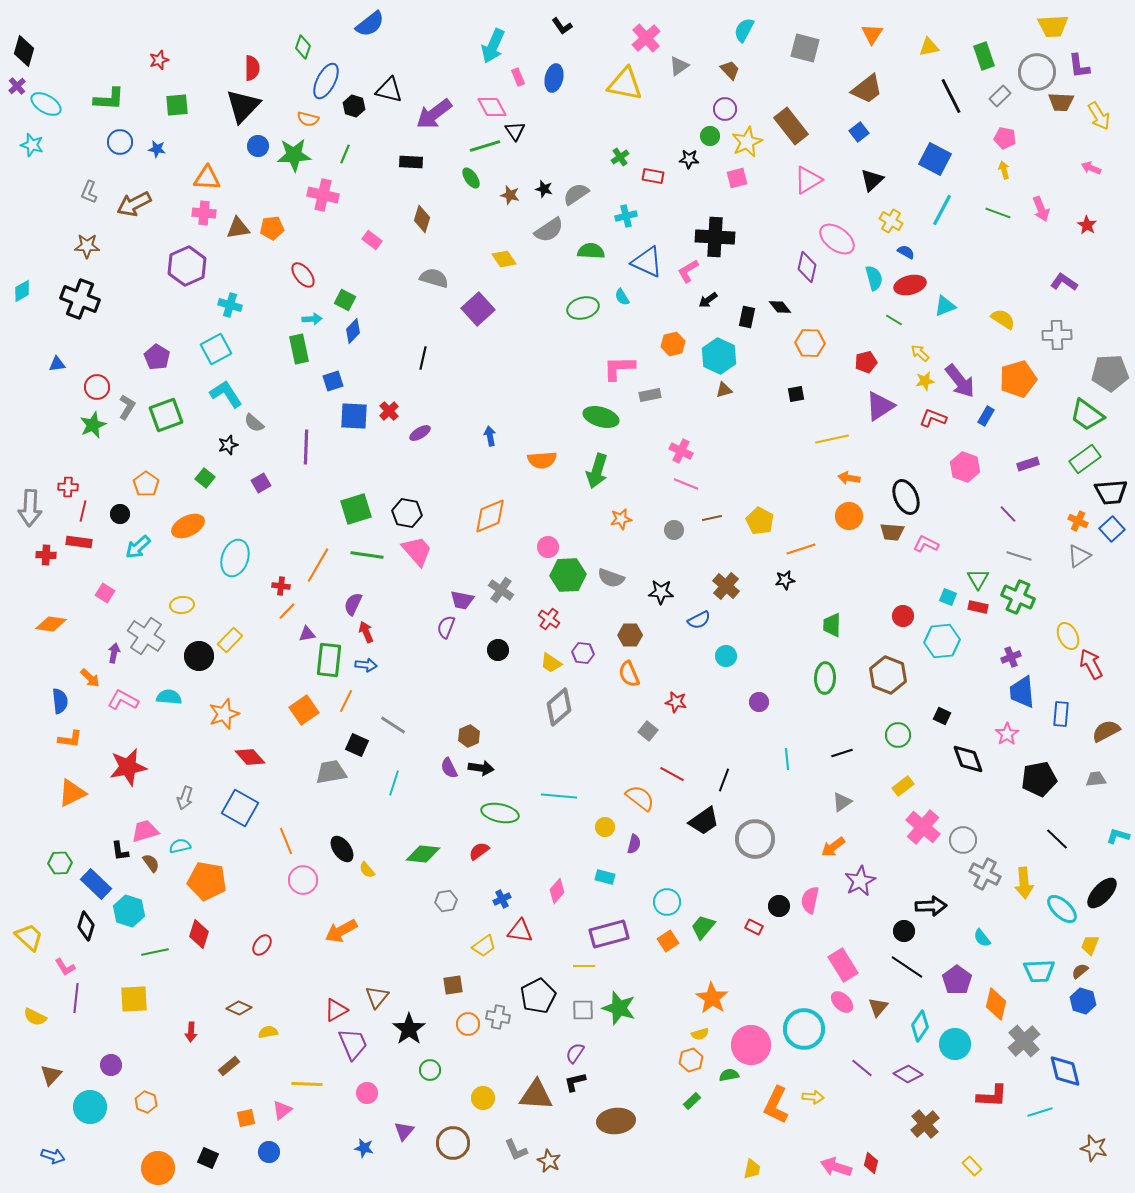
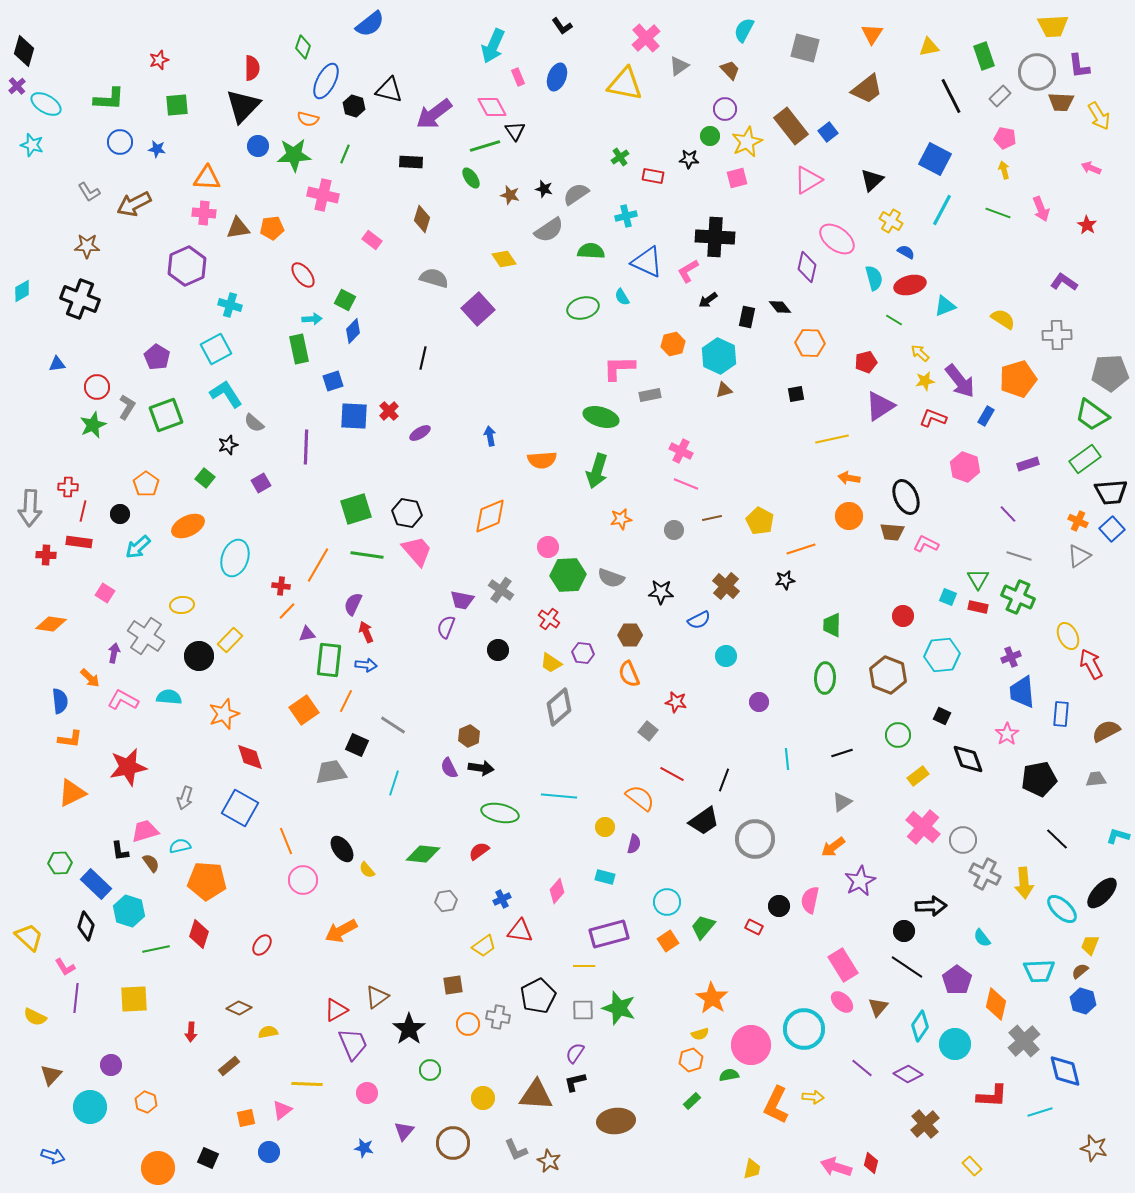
blue ellipse at (554, 78): moved 3 px right, 1 px up; rotated 8 degrees clockwise
blue square at (859, 132): moved 31 px left
gray L-shape at (89, 192): rotated 55 degrees counterclockwise
green trapezoid at (1087, 415): moved 5 px right
cyan hexagon at (942, 641): moved 14 px down
red diamond at (250, 757): rotated 24 degrees clockwise
yellow rectangle at (903, 786): moved 15 px right, 10 px up
orange pentagon at (207, 881): rotated 6 degrees counterclockwise
green line at (155, 952): moved 1 px right, 3 px up
brown triangle at (377, 997): rotated 15 degrees clockwise
